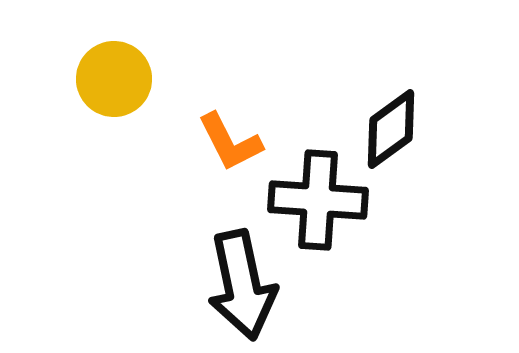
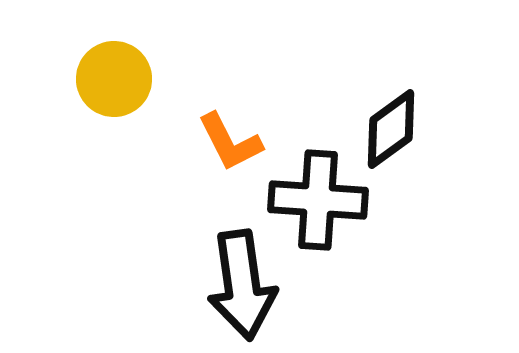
black arrow: rotated 4 degrees clockwise
